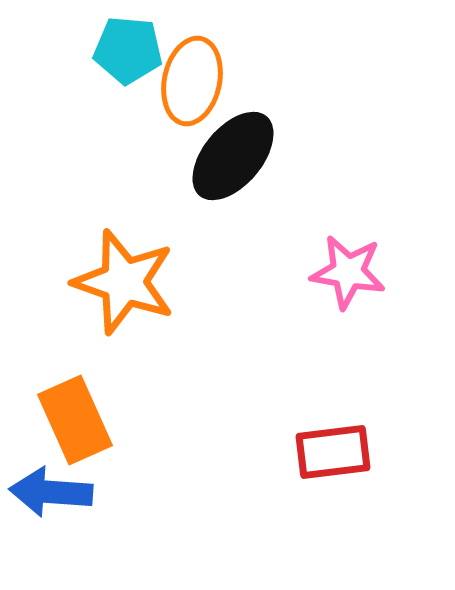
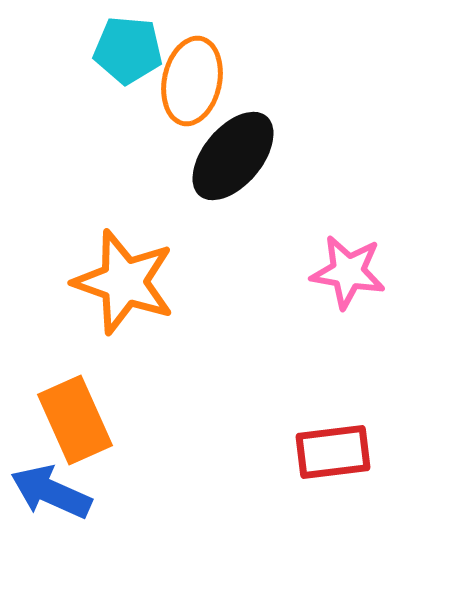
blue arrow: rotated 20 degrees clockwise
